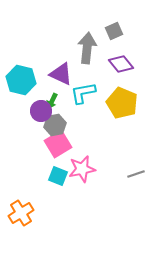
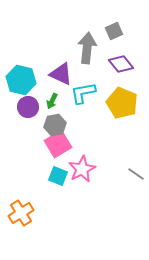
purple circle: moved 13 px left, 4 px up
pink star: rotated 16 degrees counterclockwise
gray line: rotated 54 degrees clockwise
